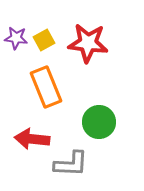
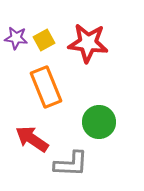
red arrow: rotated 28 degrees clockwise
